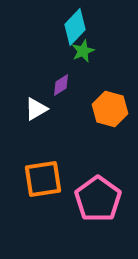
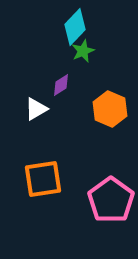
orange hexagon: rotated 8 degrees clockwise
pink pentagon: moved 13 px right, 1 px down
